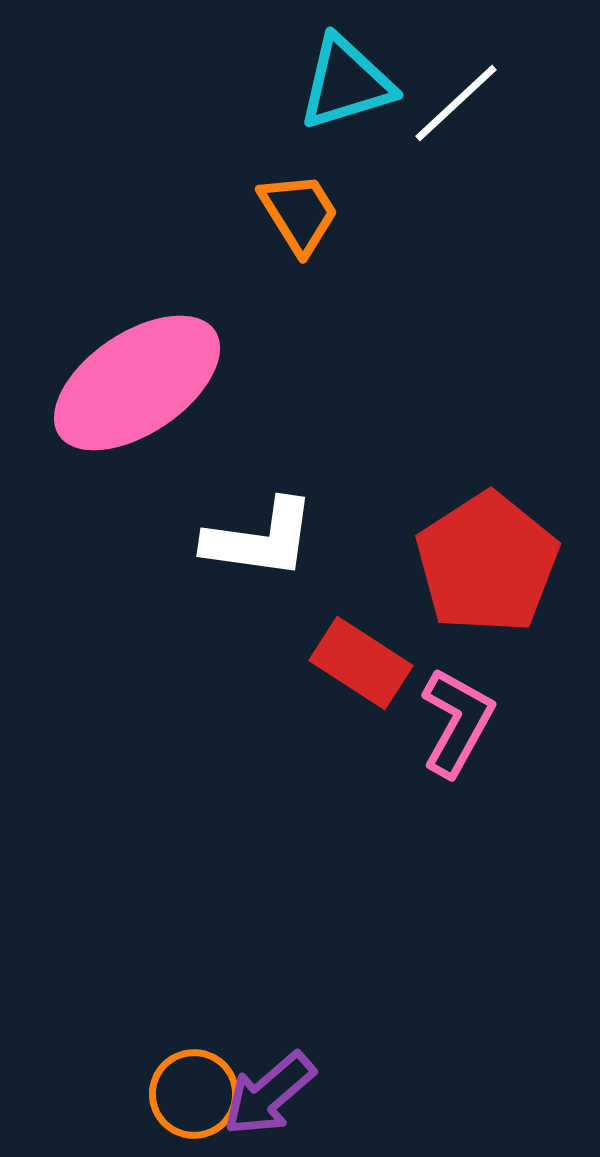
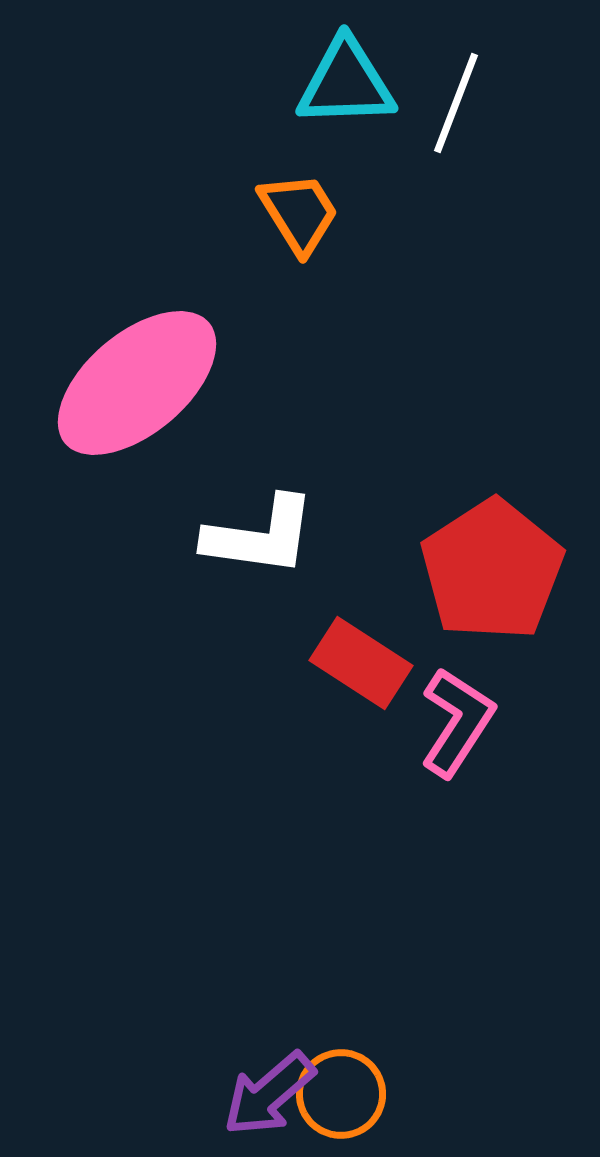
cyan triangle: rotated 15 degrees clockwise
white line: rotated 26 degrees counterclockwise
pink ellipse: rotated 6 degrees counterclockwise
white L-shape: moved 3 px up
red pentagon: moved 5 px right, 7 px down
pink L-shape: rotated 4 degrees clockwise
orange circle: moved 147 px right
